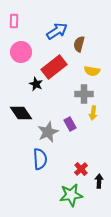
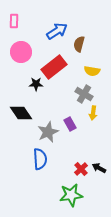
black star: rotated 24 degrees counterclockwise
gray cross: rotated 30 degrees clockwise
black arrow: moved 13 px up; rotated 64 degrees counterclockwise
